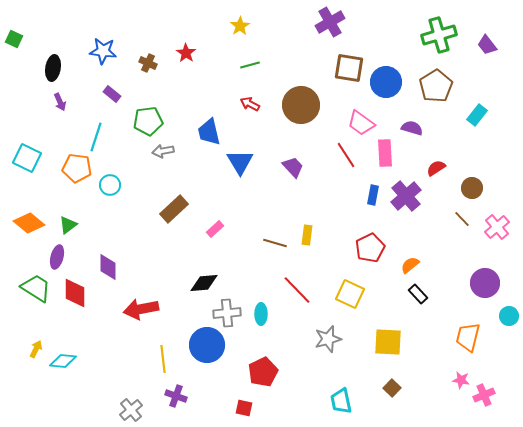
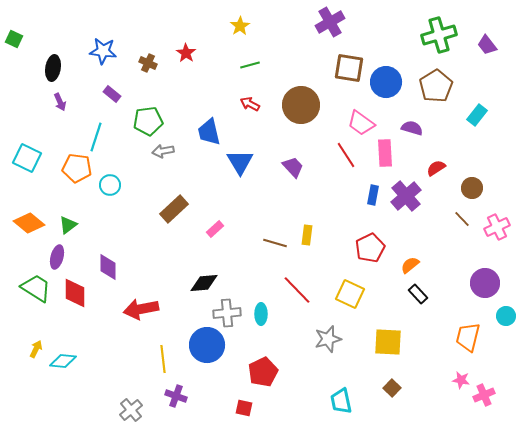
pink cross at (497, 227): rotated 15 degrees clockwise
cyan circle at (509, 316): moved 3 px left
